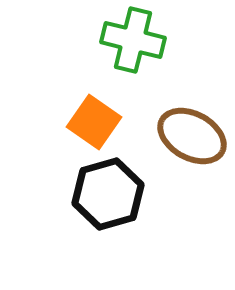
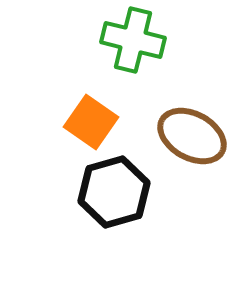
orange square: moved 3 px left
black hexagon: moved 6 px right, 2 px up
